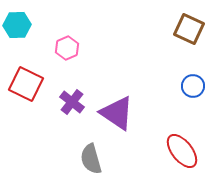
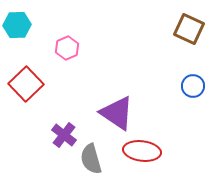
red square: rotated 20 degrees clockwise
purple cross: moved 8 px left, 33 px down
red ellipse: moved 40 px left; rotated 45 degrees counterclockwise
